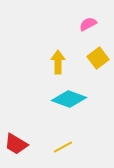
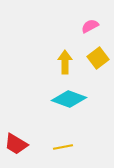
pink semicircle: moved 2 px right, 2 px down
yellow arrow: moved 7 px right
yellow line: rotated 18 degrees clockwise
